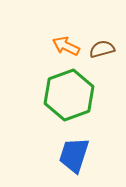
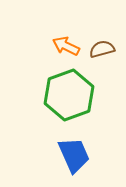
blue trapezoid: rotated 138 degrees clockwise
